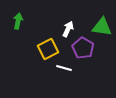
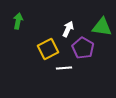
white line: rotated 21 degrees counterclockwise
